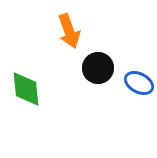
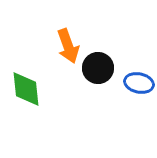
orange arrow: moved 1 px left, 15 px down
blue ellipse: rotated 16 degrees counterclockwise
